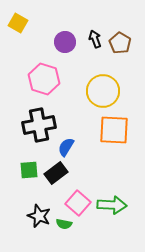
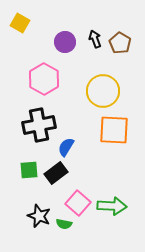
yellow square: moved 2 px right
pink hexagon: rotated 12 degrees clockwise
green arrow: moved 1 px down
